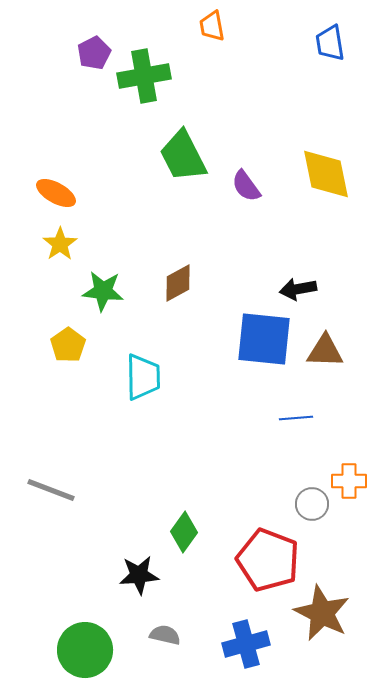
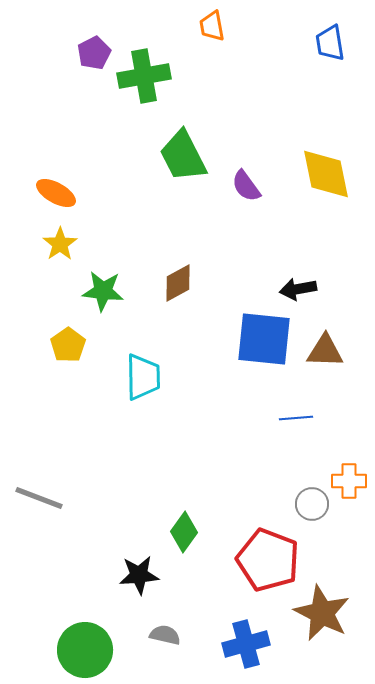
gray line: moved 12 px left, 8 px down
